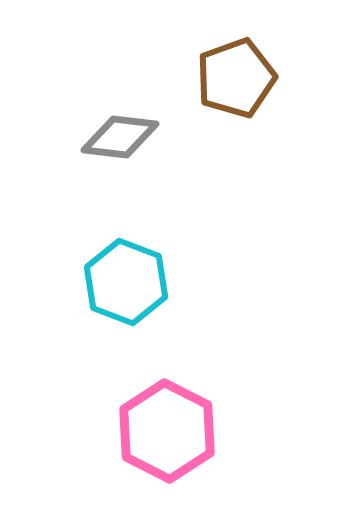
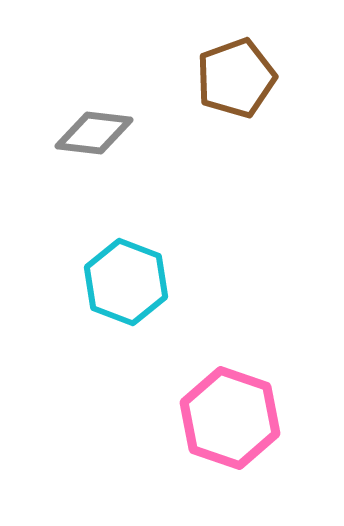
gray diamond: moved 26 px left, 4 px up
pink hexagon: moved 63 px right, 13 px up; rotated 8 degrees counterclockwise
